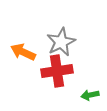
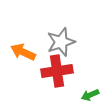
gray star: rotated 8 degrees clockwise
green arrow: rotated 12 degrees counterclockwise
